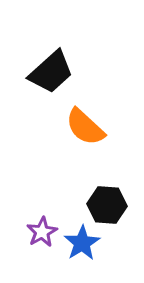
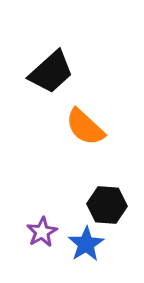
blue star: moved 4 px right, 1 px down
